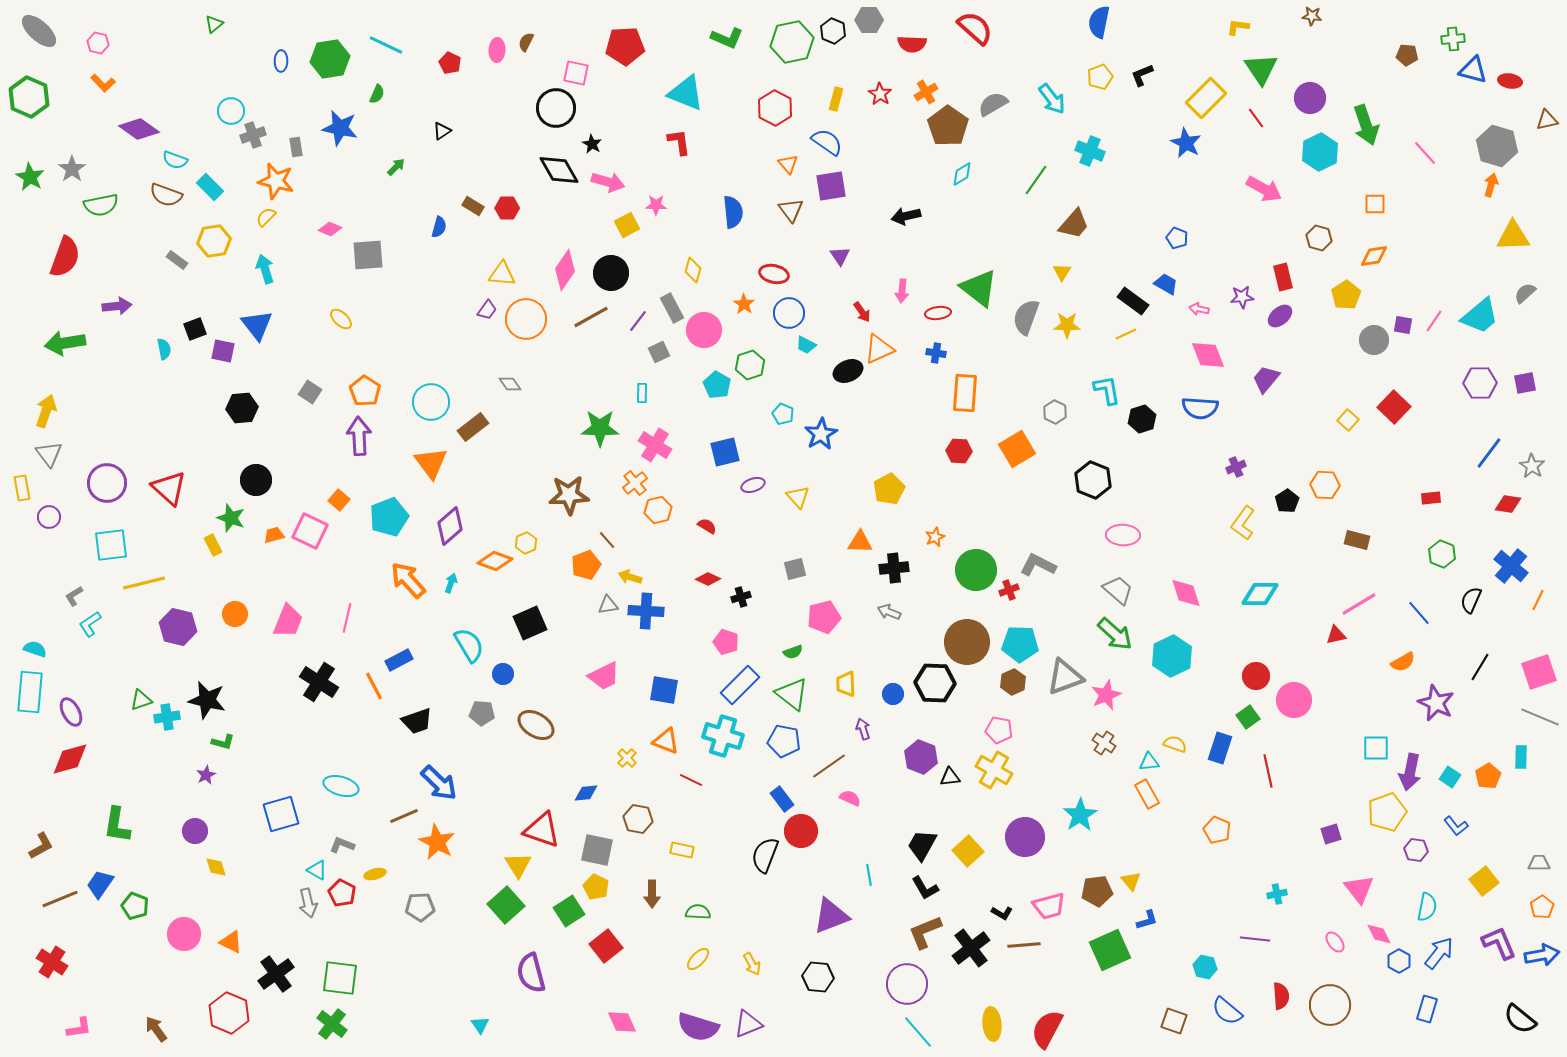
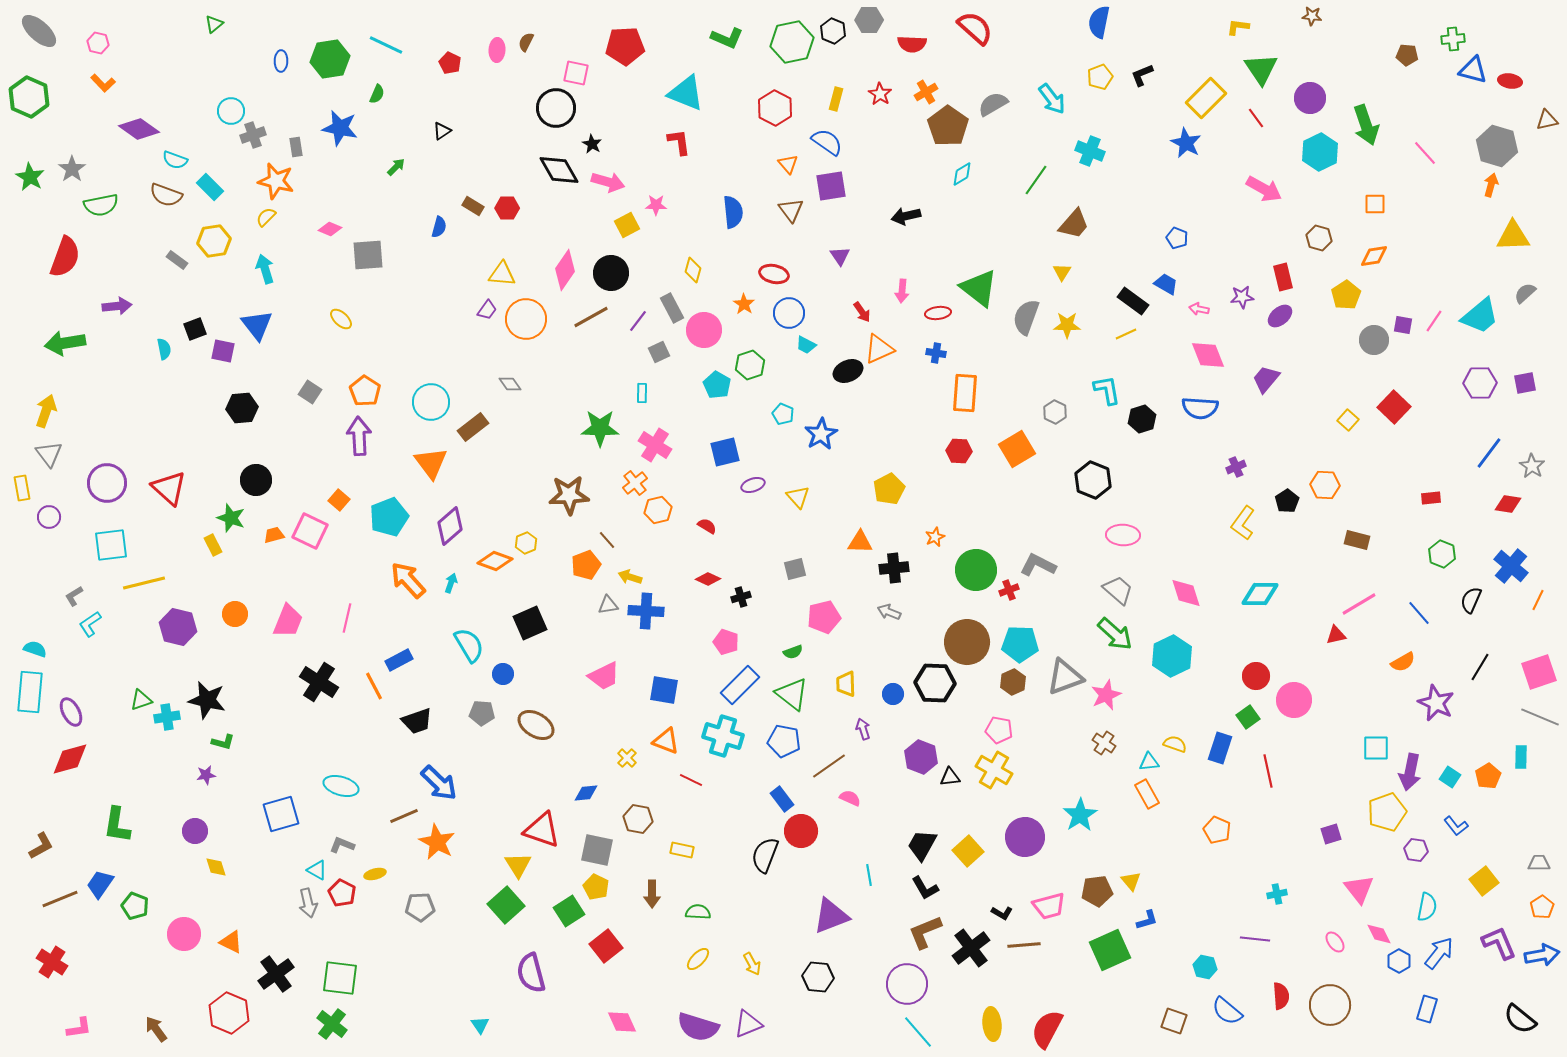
purple star at (206, 775): rotated 18 degrees clockwise
